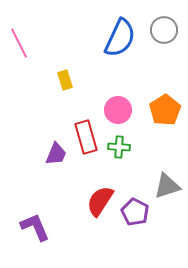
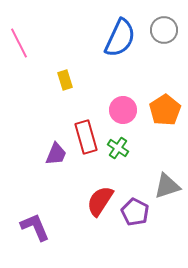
pink circle: moved 5 px right
green cross: moved 1 px left, 1 px down; rotated 30 degrees clockwise
